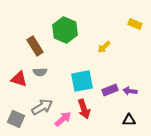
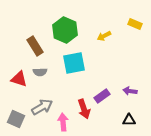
yellow arrow: moved 11 px up; rotated 16 degrees clockwise
cyan square: moved 8 px left, 18 px up
purple rectangle: moved 8 px left, 6 px down; rotated 14 degrees counterclockwise
pink arrow: moved 3 px down; rotated 54 degrees counterclockwise
